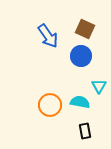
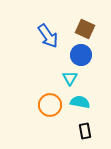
blue circle: moved 1 px up
cyan triangle: moved 29 px left, 8 px up
